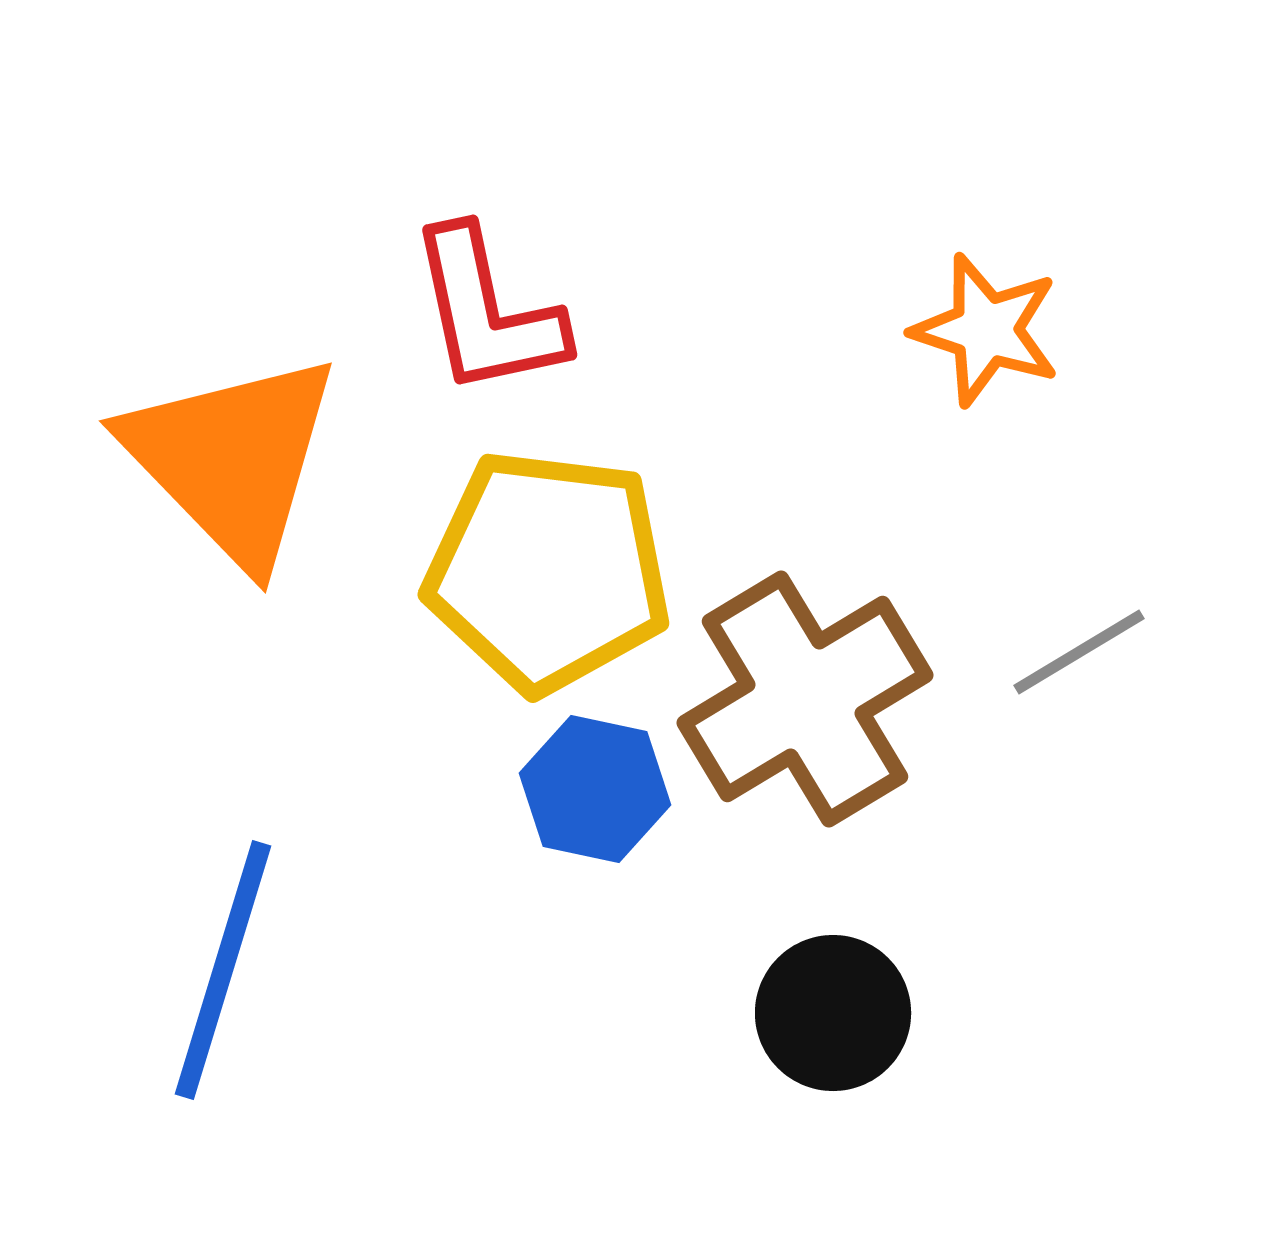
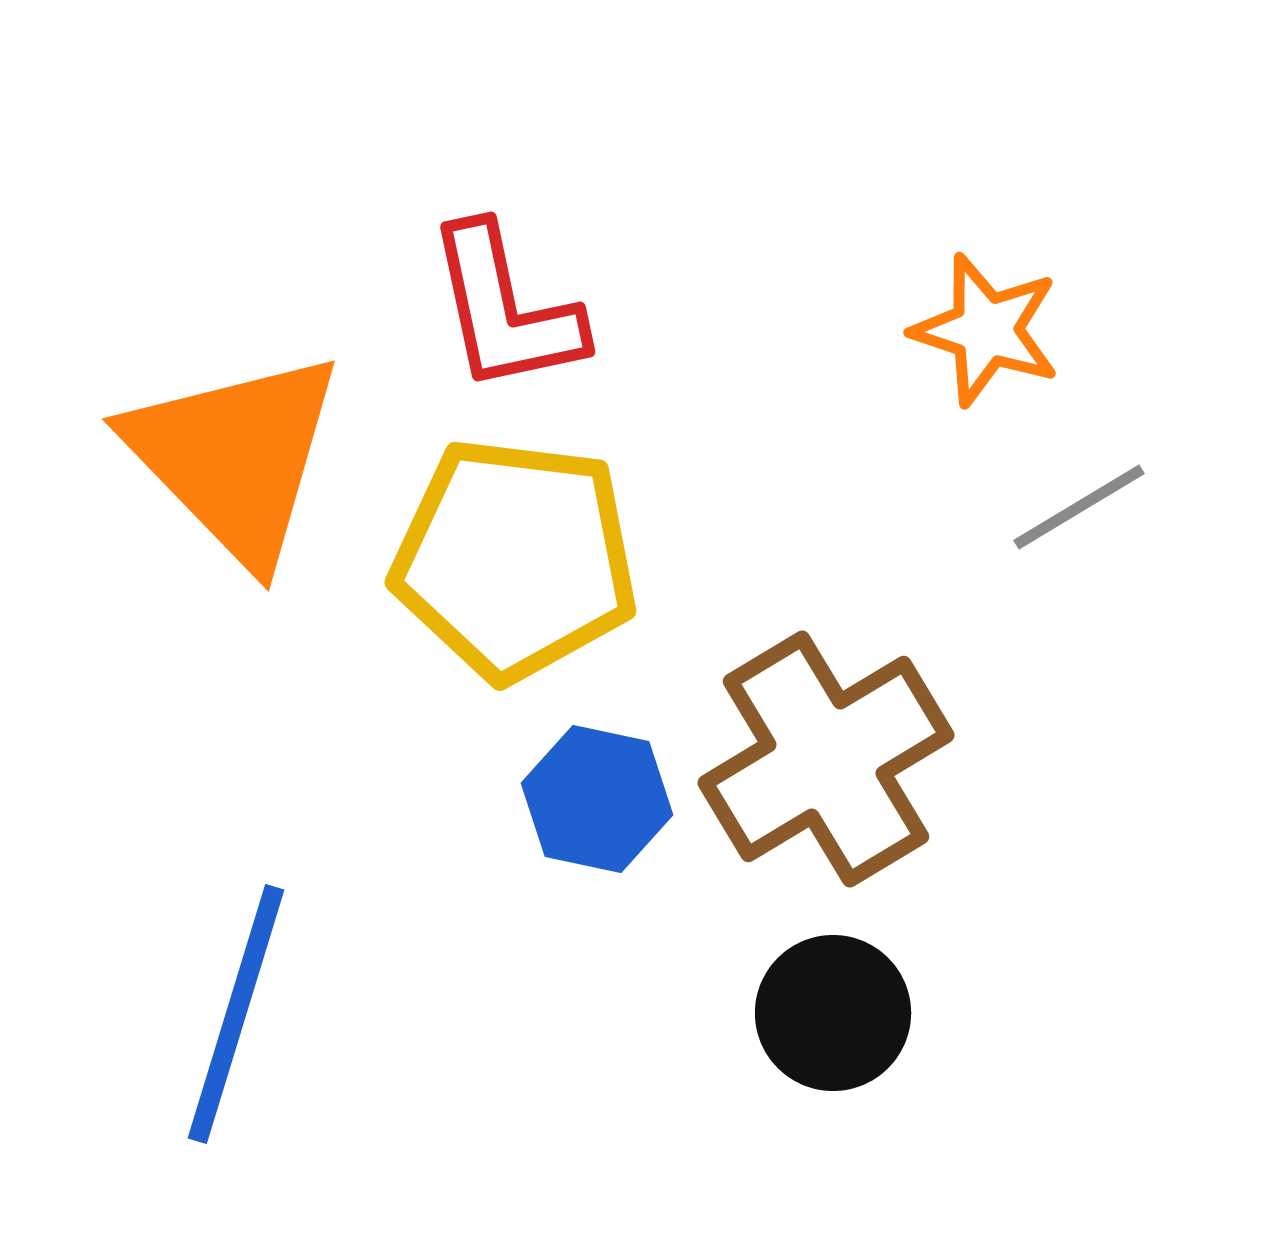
red L-shape: moved 18 px right, 3 px up
orange triangle: moved 3 px right, 2 px up
yellow pentagon: moved 33 px left, 12 px up
gray line: moved 145 px up
brown cross: moved 21 px right, 60 px down
blue hexagon: moved 2 px right, 10 px down
blue line: moved 13 px right, 44 px down
